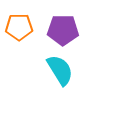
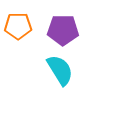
orange pentagon: moved 1 px left, 1 px up
